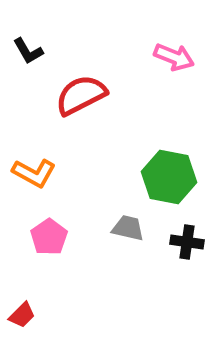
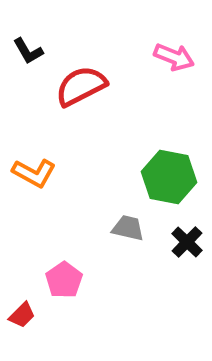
red semicircle: moved 9 px up
pink pentagon: moved 15 px right, 43 px down
black cross: rotated 36 degrees clockwise
